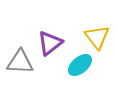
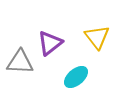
cyan ellipse: moved 4 px left, 12 px down
